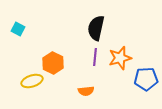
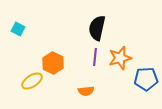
black semicircle: moved 1 px right
yellow ellipse: rotated 15 degrees counterclockwise
